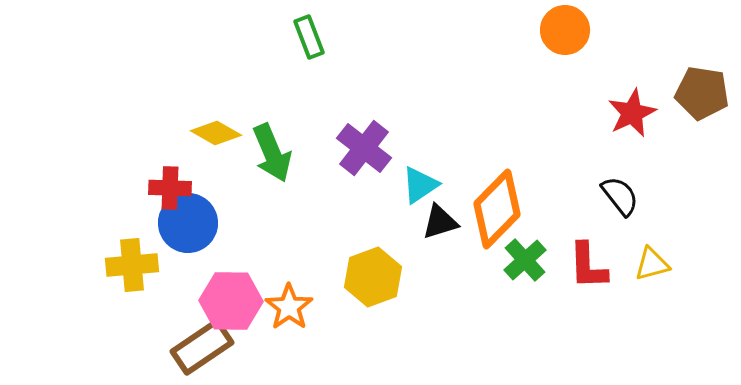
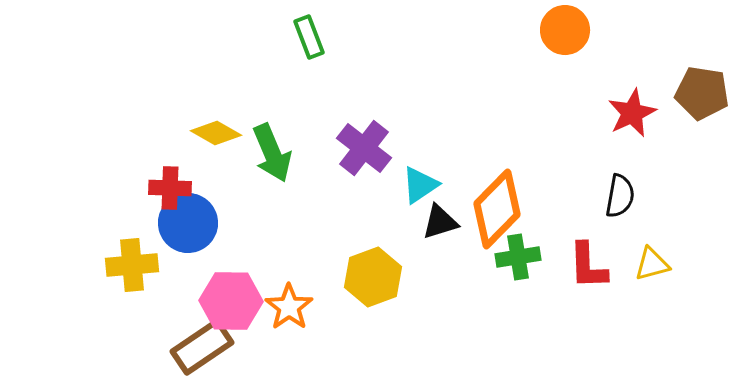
black semicircle: rotated 48 degrees clockwise
green cross: moved 7 px left, 3 px up; rotated 33 degrees clockwise
